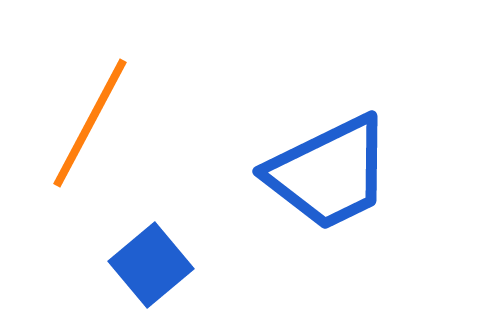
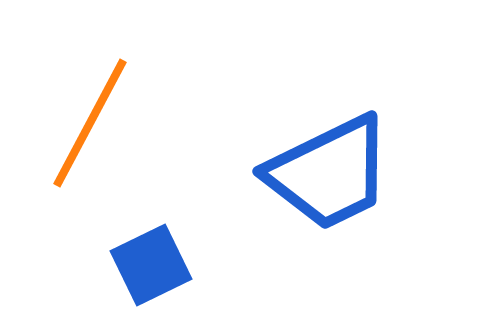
blue square: rotated 14 degrees clockwise
